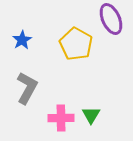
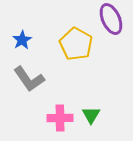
gray L-shape: moved 2 px right, 9 px up; rotated 116 degrees clockwise
pink cross: moved 1 px left
